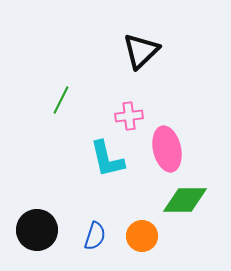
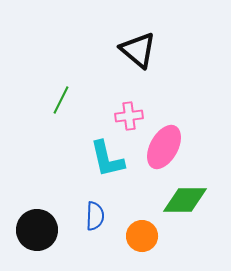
black triangle: moved 3 px left, 1 px up; rotated 36 degrees counterclockwise
pink ellipse: moved 3 px left, 2 px up; rotated 42 degrees clockwise
blue semicircle: moved 20 px up; rotated 16 degrees counterclockwise
